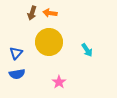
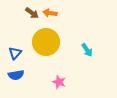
brown arrow: rotated 72 degrees counterclockwise
yellow circle: moved 3 px left
blue triangle: moved 1 px left
blue semicircle: moved 1 px left, 1 px down
pink star: rotated 16 degrees counterclockwise
